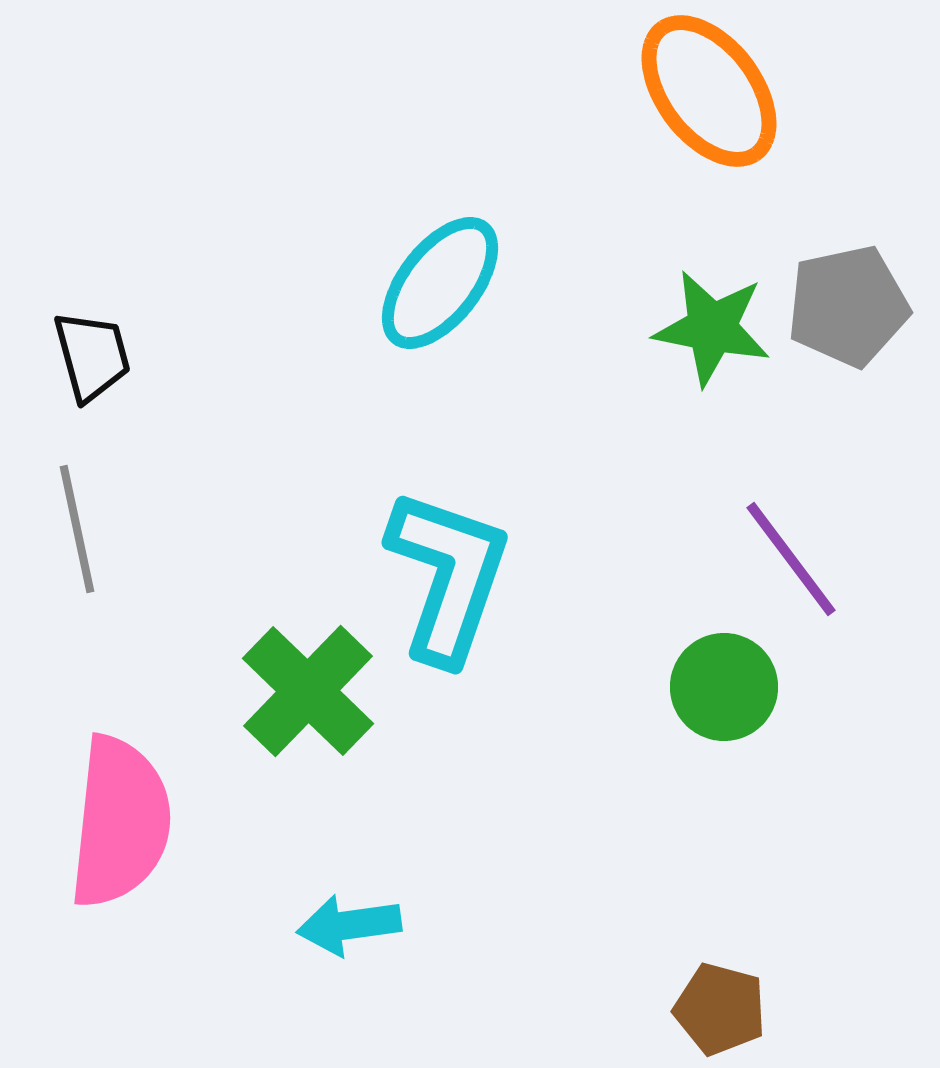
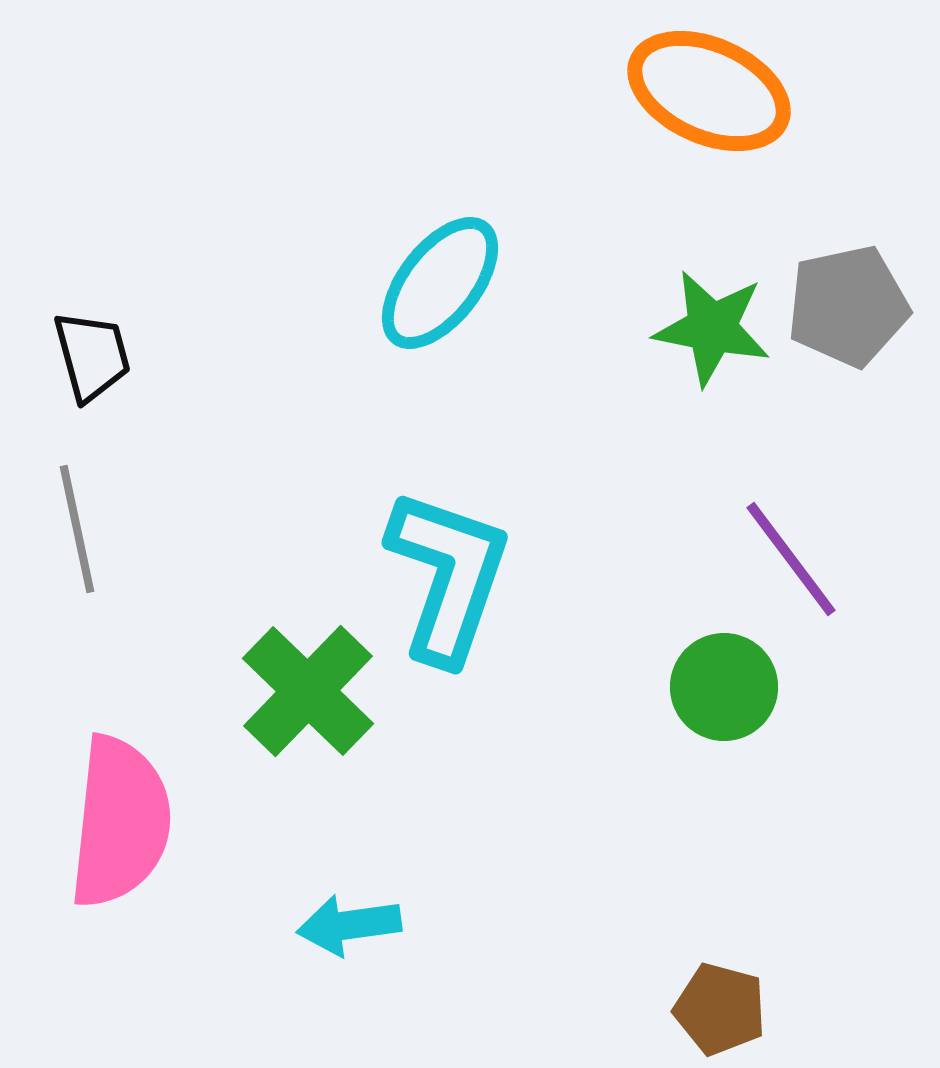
orange ellipse: rotated 29 degrees counterclockwise
